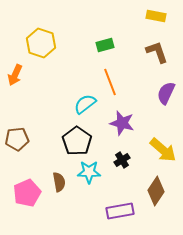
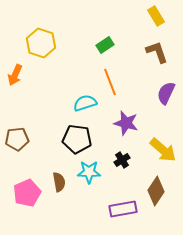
yellow rectangle: rotated 48 degrees clockwise
green rectangle: rotated 18 degrees counterclockwise
cyan semicircle: moved 1 px up; rotated 20 degrees clockwise
purple star: moved 4 px right
black pentagon: moved 2 px up; rotated 28 degrees counterclockwise
purple rectangle: moved 3 px right, 2 px up
